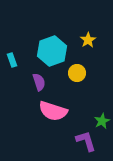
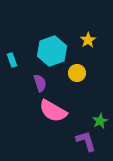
purple semicircle: moved 1 px right, 1 px down
pink semicircle: rotated 12 degrees clockwise
green star: moved 2 px left
